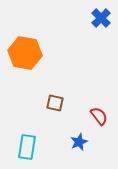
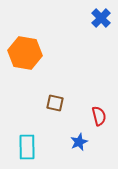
red semicircle: rotated 24 degrees clockwise
cyan rectangle: rotated 10 degrees counterclockwise
